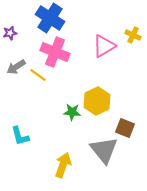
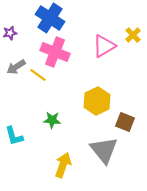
yellow cross: rotated 21 degrees clockwise
green star: moved 20 px left, 8 px down
brown square: moved 6 px up
cyan L-shape: moved 6 px left
